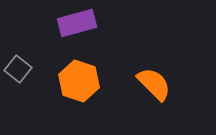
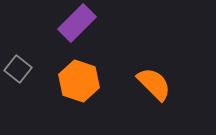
purple rectangle: rotated 30 degrees counterclockwise
